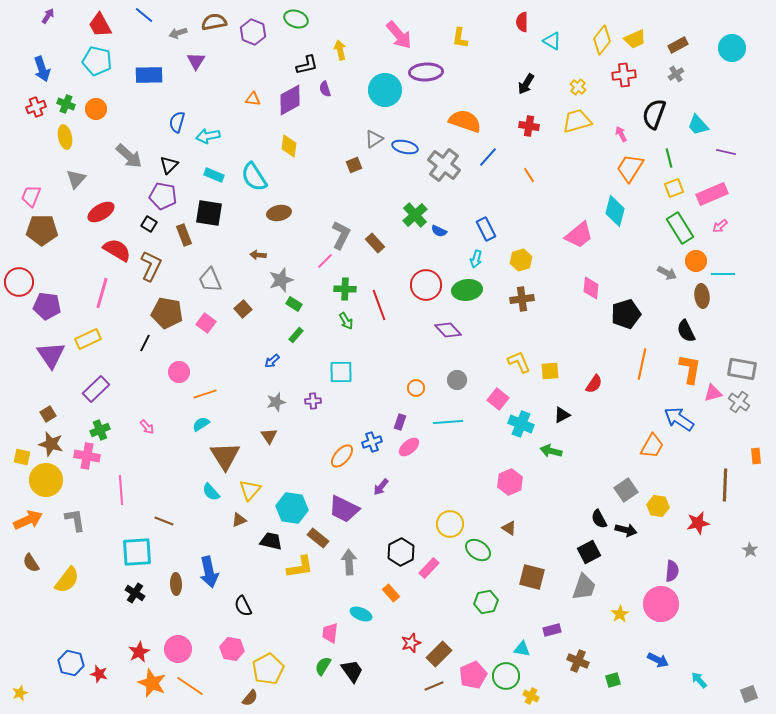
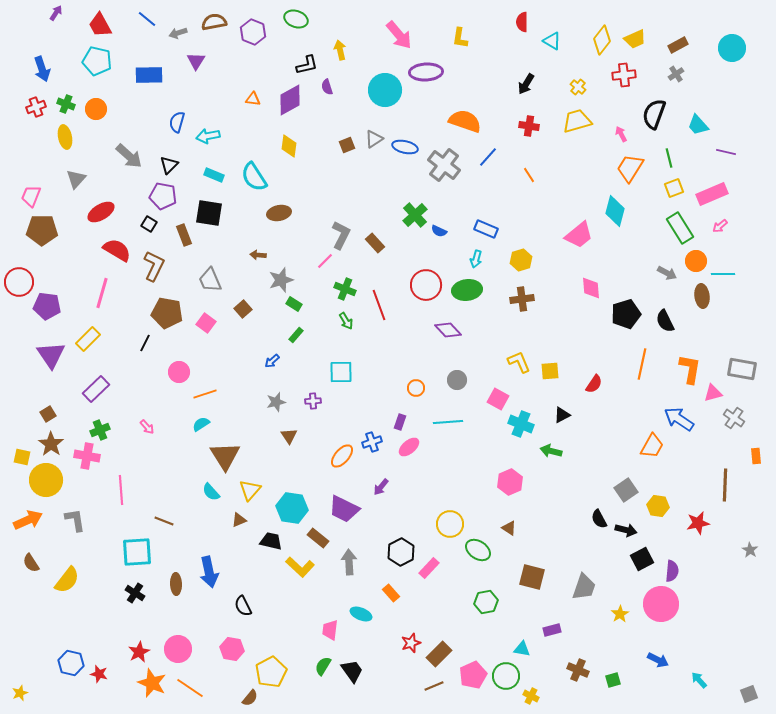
blue line at (144, 15): moved 3 px right, 4 px down
purple arrow at (48, 16): moved 8 px right, 3 px up
purple semicircle at (325, 89): moved 2 px right, 2 px up
brown square at (354, 165): moved 7 px left, 20 px up
blue rectangle at (486, 229): rotated 40 degrees counterclockwise
brown L-shape at (151, 266): moved 3 px right
pink diamond at (591, 288): rotated 10 degrees counterclockwise
green cross at (345, 289): rotated 20 degrees clockwise
black semicircle at (686, 331): moved 21 px left, 10 px up
yellow rectangle at (88, 339): rotated 20 degrees counterclockwise
pink square at (498, 399): rotated 10 degrees counterclockwise
gray cross at (739, 402): moved 5 px left, 16 px down
brown triangle at (269, 436): moved 20 px right
brown star at (51, 444): rotated 20 degrees clockwise
black square at (589, 552): moved 53 px right, 7 px down
yellow L-shape at (300, 567): rotated 52 degrees clockwise
pink trapezoid at (330, 633): moved 3 px up
brown cross at (578, 661): moved 9 px down
yellow pentagon at (268, 669): moved 3 px right, 3 px down
orange line at (190, 686): moved 2 px down
